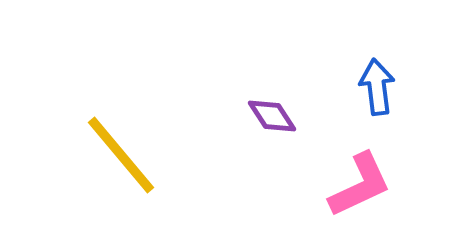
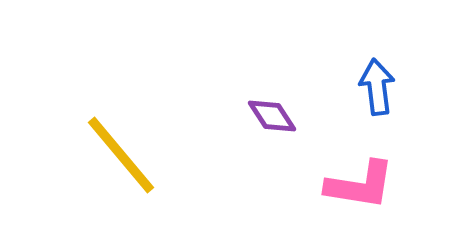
pink L-shape: rotated 34 degrees clockwise
